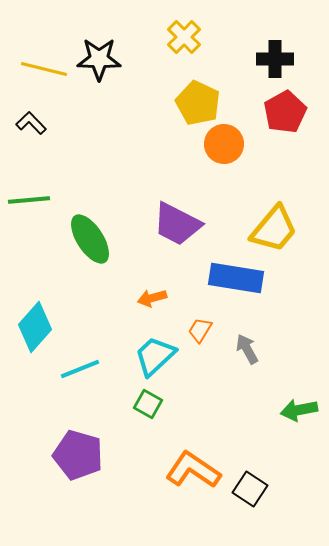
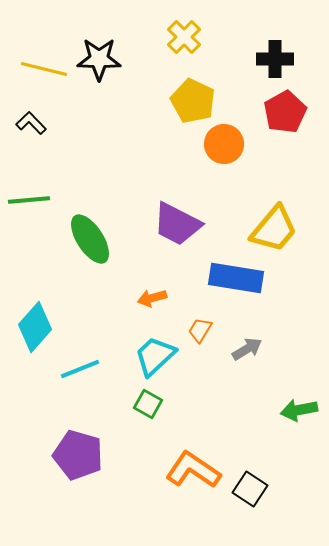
yellow pentagon: moved 5 px left, 2 px up
gray arrow: rotated 88 degrees clockwise
